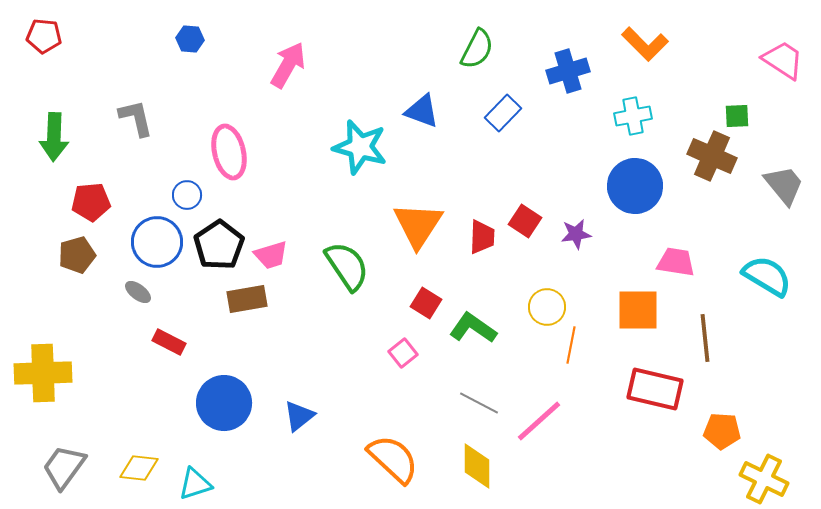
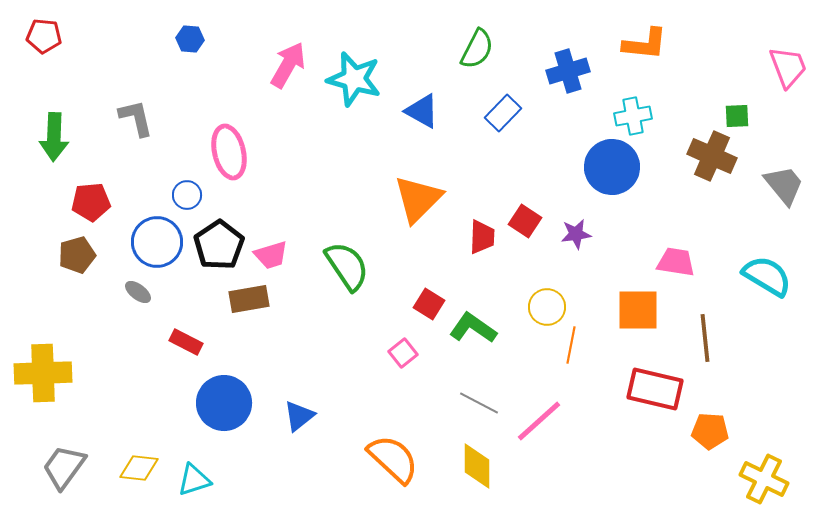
orange L-shape at (645, 44): rotated 39 degrees counterclockwise
pink trapezoid at (783, 60): moved 5 px right, 7 px down; rotated 36 degrees clockwise
blue triangle at (422, 111): rotated 9 degrees clockwise
cyan star at (360, 147): moved 6 px left, 68 px up
blue circle at (635, 186): moved 23 px left, 19 px up
orange triangle at (418, 225): moved 26 px up; rotated 12 degrees clockwise
brown rectangle at (247, 299): moved 2 px right
red square at (426, 303): moved 3 px right, 1 px down
red rectangle at (169, 342): moved 17 px right
orange pentagon at (722, 431): moved 12 px left
cyan triangle at (195, 484): moved 1 px left, 4 px up
